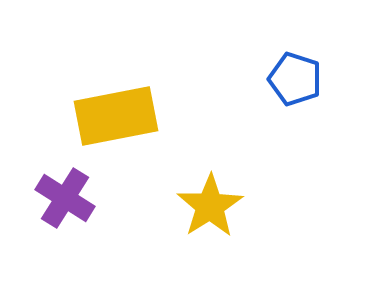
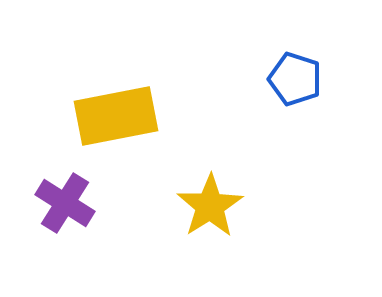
purple cross: moved 5 px down
